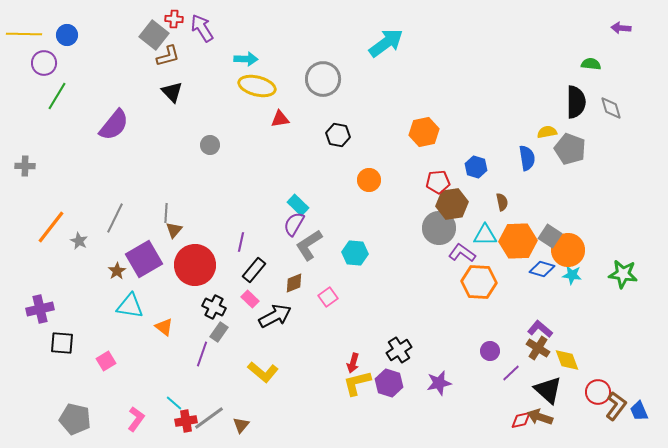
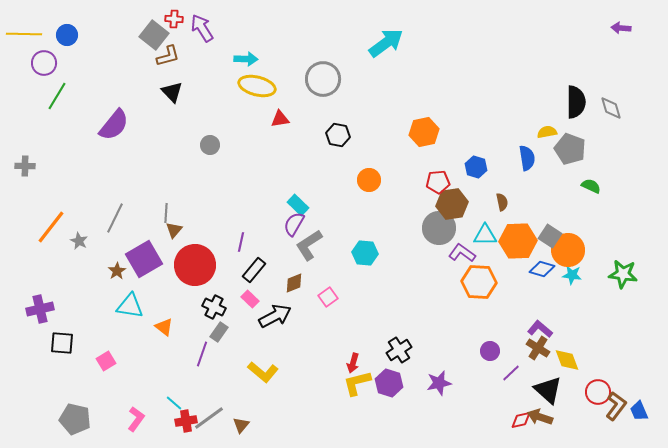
green semicircle at (591, 64): moved 122 px down; rotated 18 degrees clockwise
cyan hexagon at (355, 253): moved 10 px right
